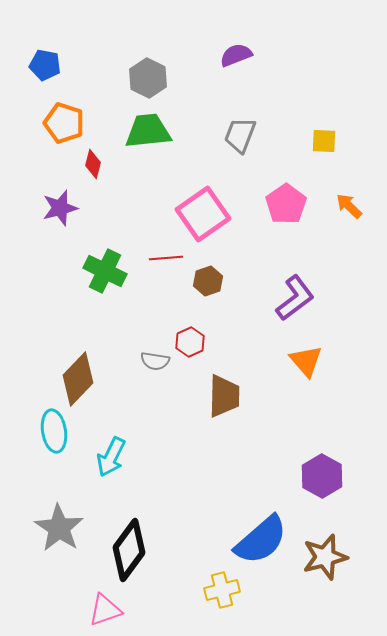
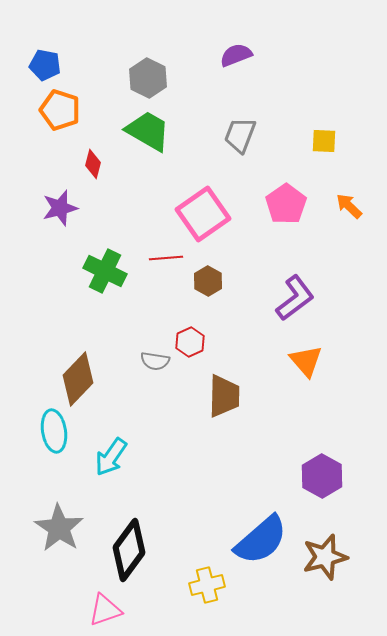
orange pentagon: moved 4 px left, 13 px up
green trapezoid: rotated 36 degrees clockwise
brown hexagon: rotated 12 degrees counterclockwise
cyan arrow: rotated 9 degrees clockwise
yellow cross: moved 15 px left, 5 px up
